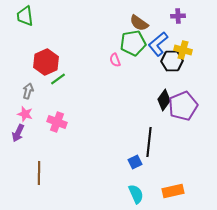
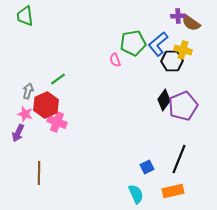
brown semicircle: moved 52 px right
red hexagon: moved 43 px down
black line: moved 30 px right, 17 px down; rotated 16 degrees clockwise
blue square: moved 12 px right, 5 px down
